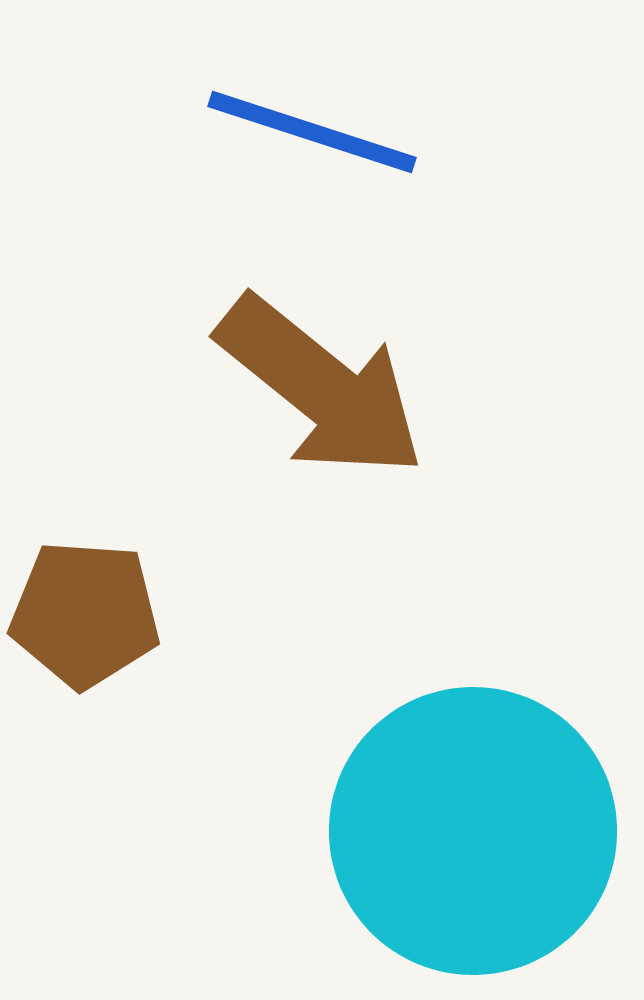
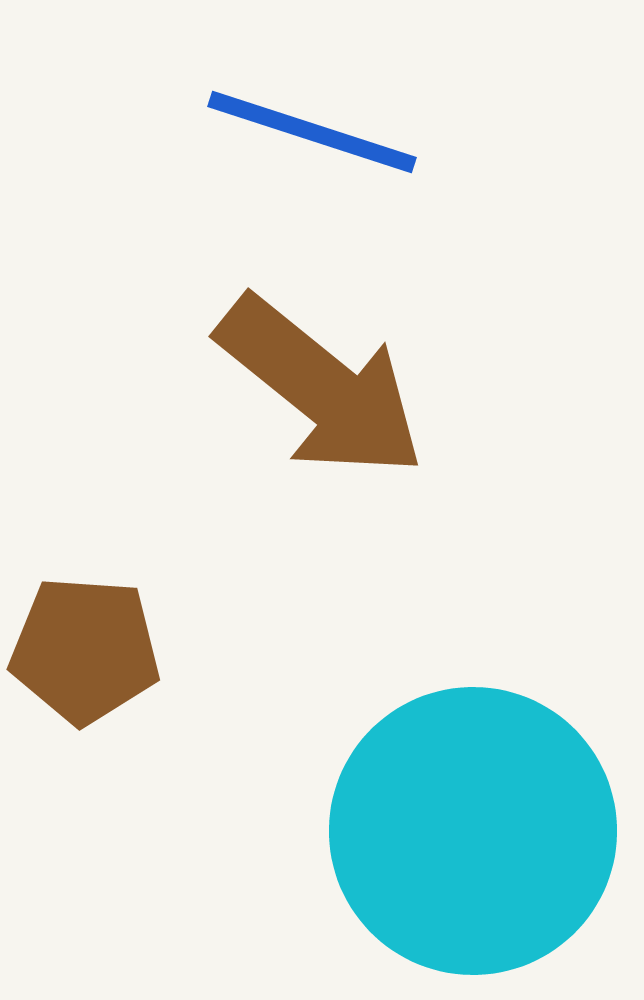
brown pentagon: moved 36 px down
